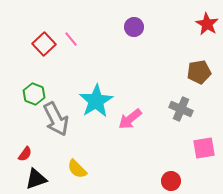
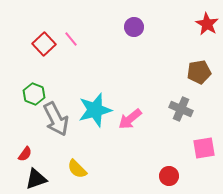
cyan star: moved 1 px left, 9 px down; rotated 16 degrees clockwise
red circle: moved 2 px left, 5 px up
